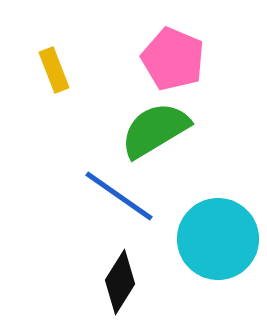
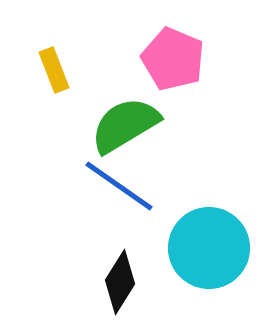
green semicircle: moved 30 px left, 5 px up
blue line: moved 10 px up
cyan circle: moved 9 px left, 9 px down
